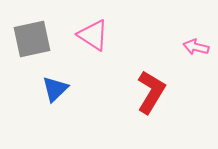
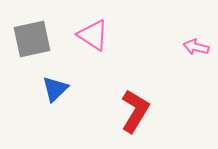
red L-shape: moved 16 px left, 19 px down
